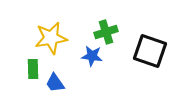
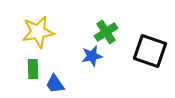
green cross: rotated 15 degrees counterclockwise
yellow star: moved 13 px left, 6 px up
blue star: rotated 20 degrees counterclockwise
blue trapezoid: moved 1 px down
